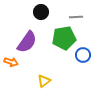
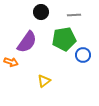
gray line: moved 2 px left, 2 px up
green pentagon: moved 1 px down
